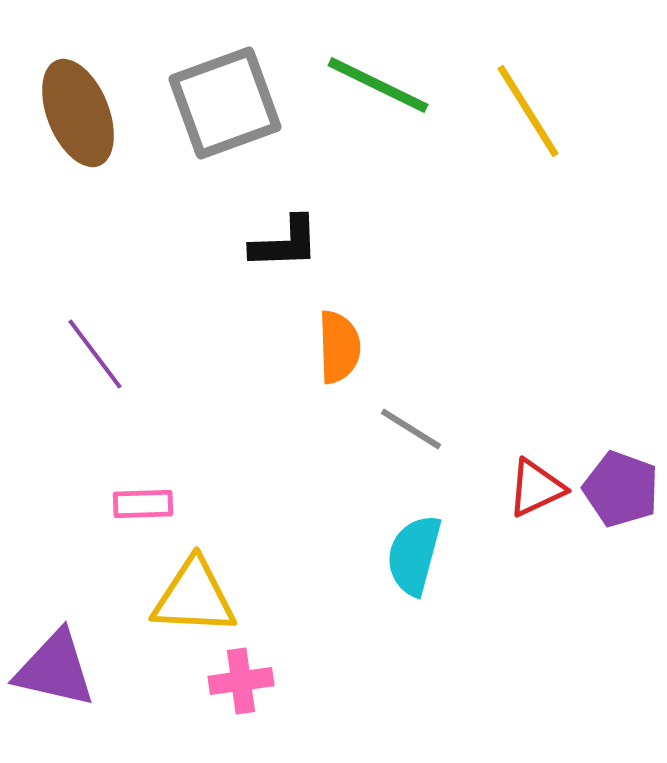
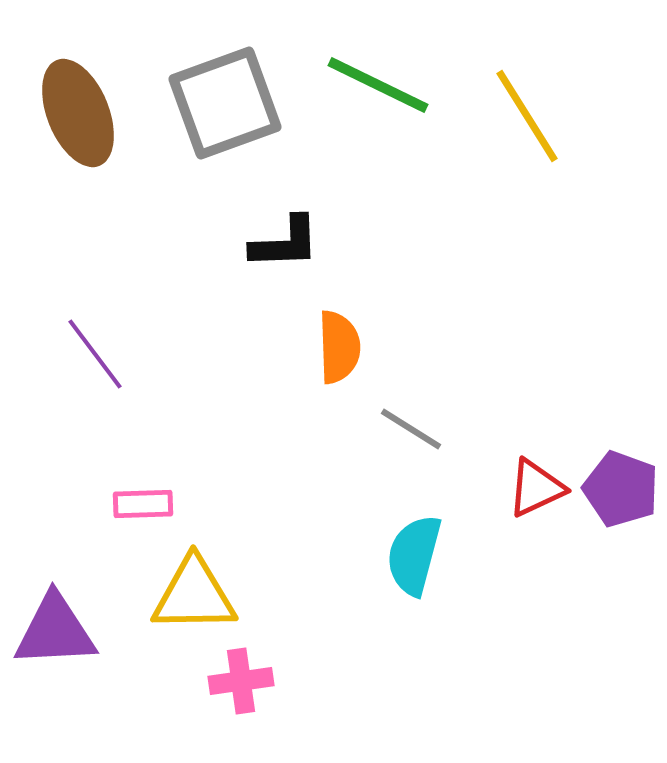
yellow line: moved 1 px left, 5 px down
yellow triangle: moved 2 px up; rotated 4 degrees counterclockwise
purple triangle: moved 38 px up; rotated 16 degrees counterclockwise
